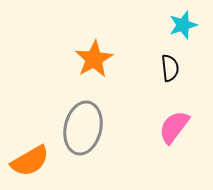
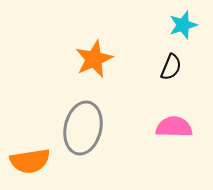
orange star: rotated 6 degrees clockwise
black semicircle: moved 1 px right, 1 px up; rotated 28 degrees clockwise
pink semicircle: rotated 54 degrees clockwise
orange semicircle: rotated 21 degrees clockwise
